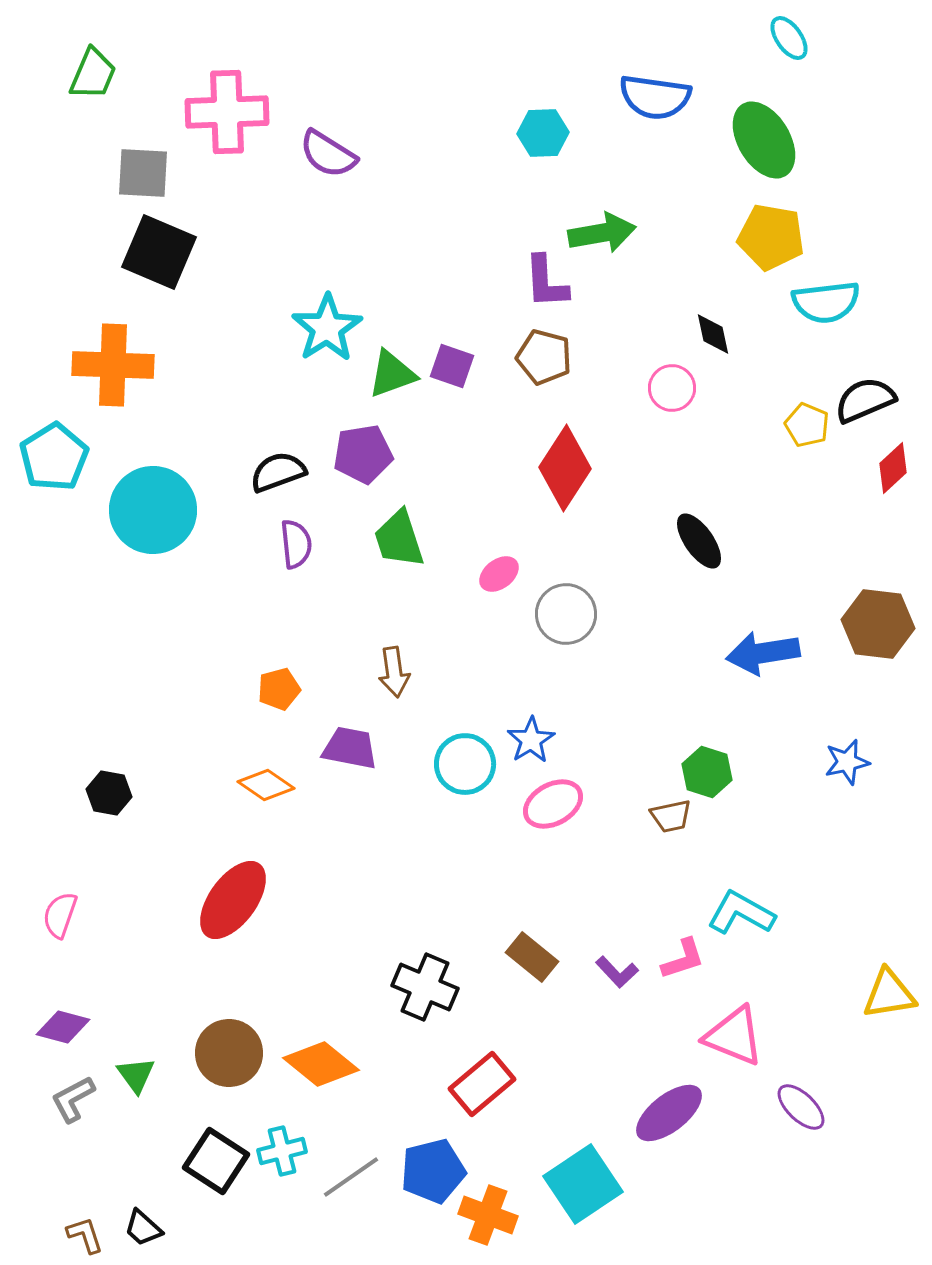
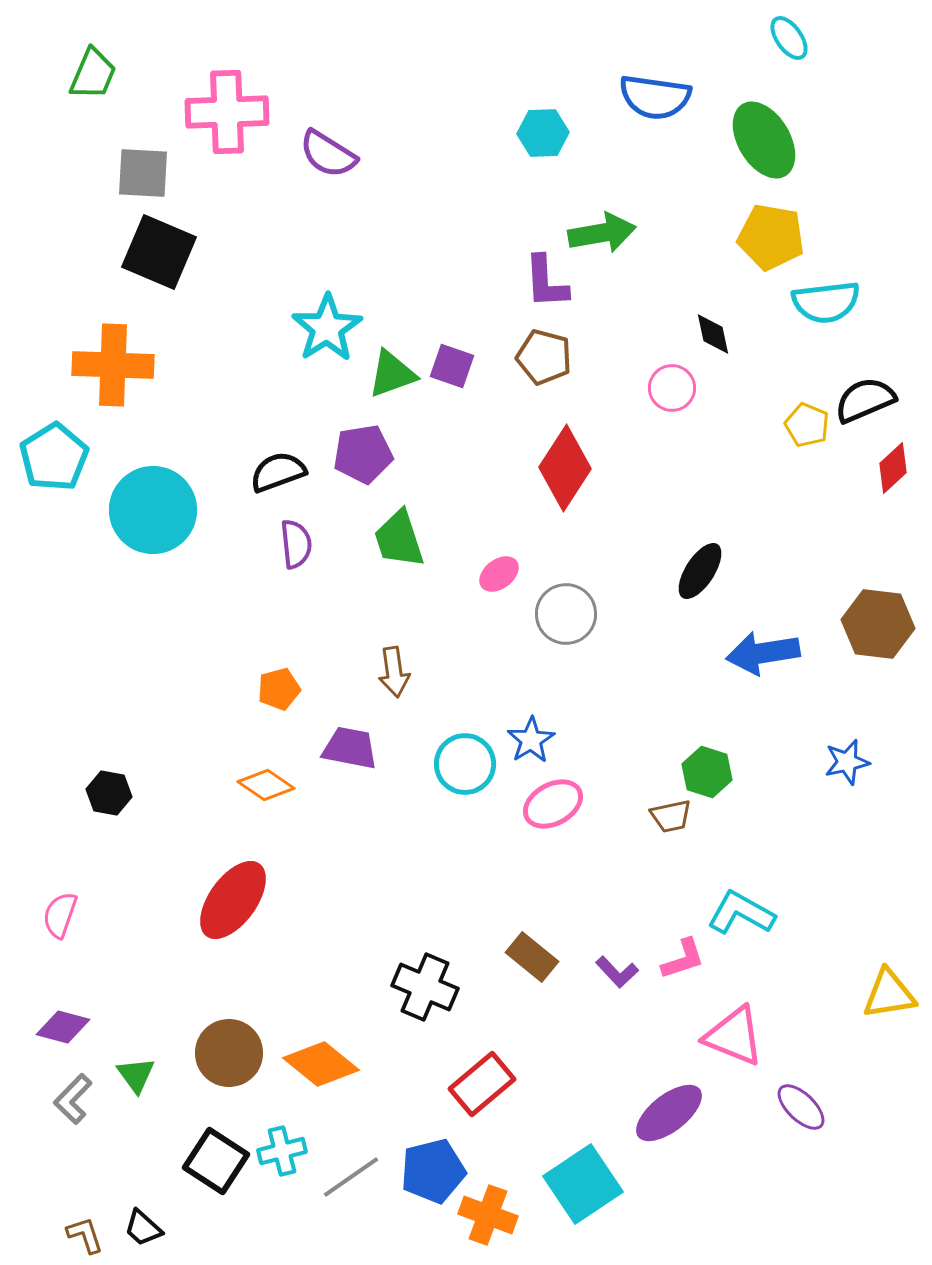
black ellipse at (699, 541): moved 1 px right, 30 px down; rotated 68 degrees clockwise
gray L-shape at (73, 1099): rotated 18 degrees counterclockwise
